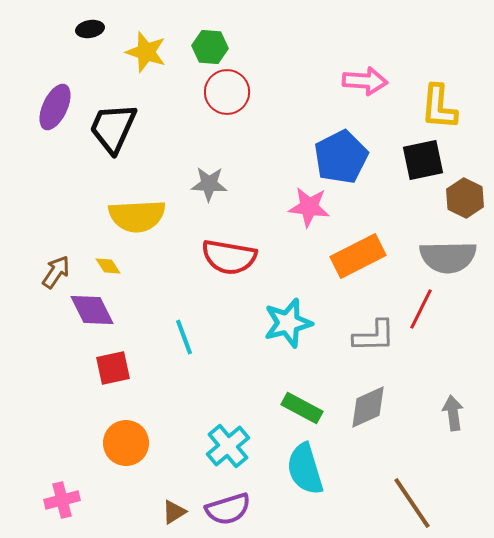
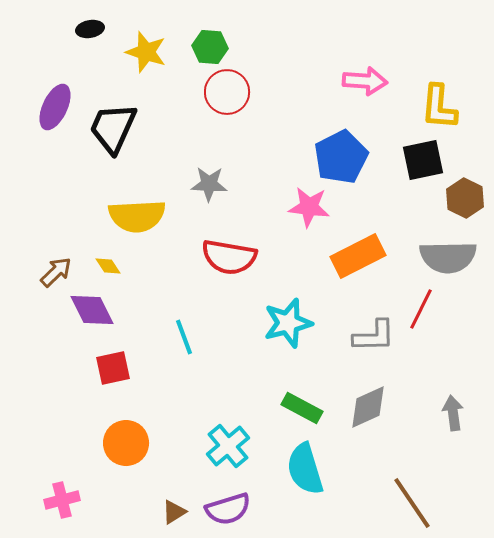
brown arrow: rotated 12 degrees clockwise
